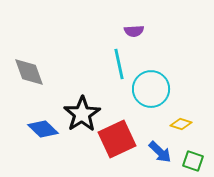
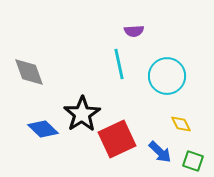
cyan circle: moved 16 px right, 13 px up
yellow diamond: rotated 45 degrees clockwise
